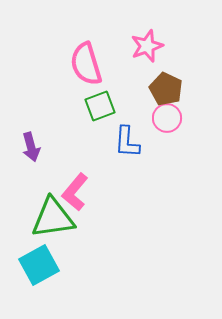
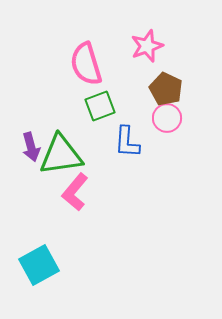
green triangle: moved 8 px right, 63 px up
